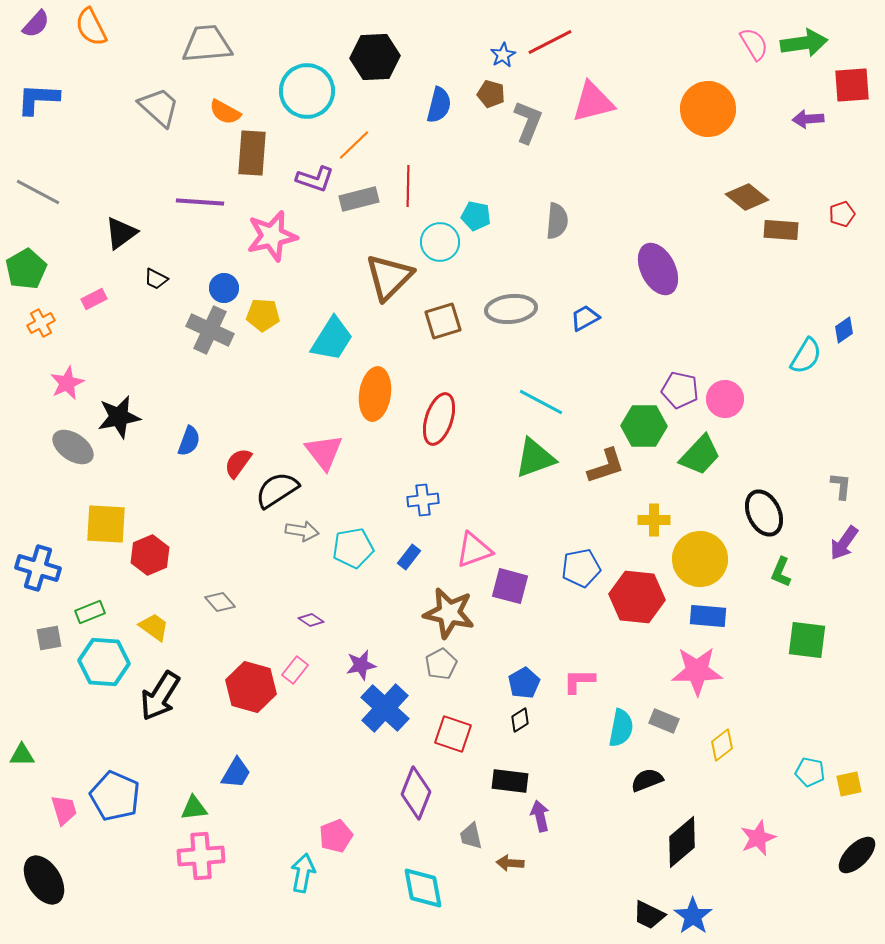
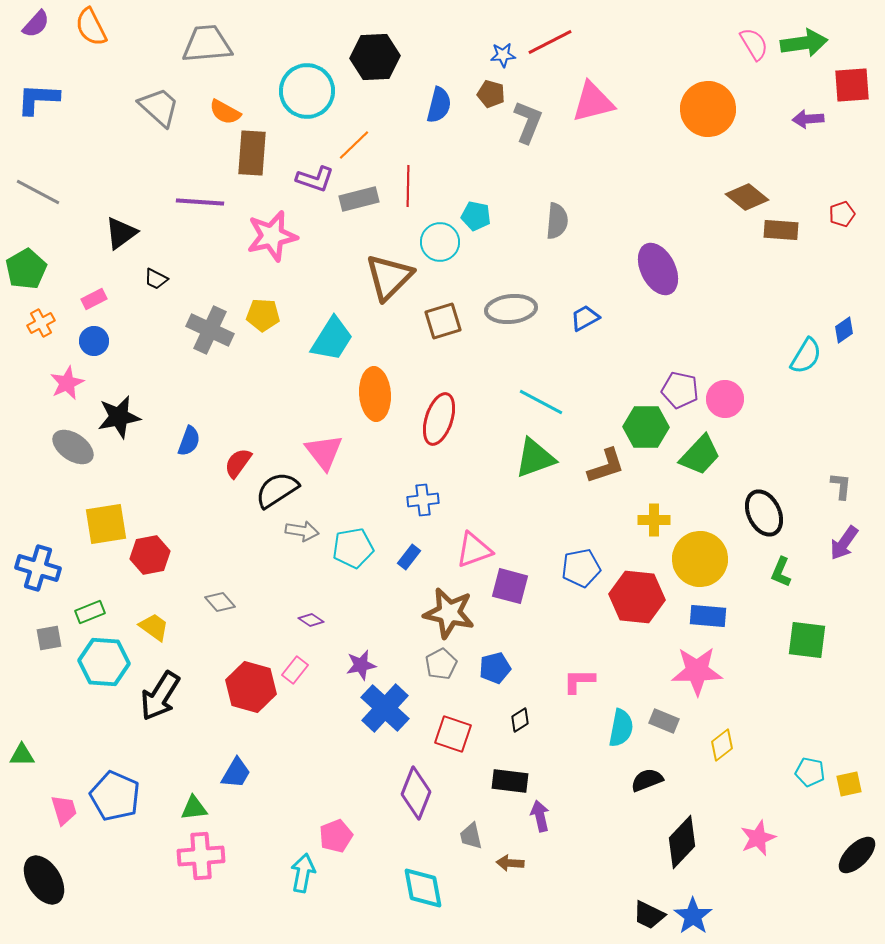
blue star at (503, 55): rotated 25 degrees clockwise
blue circle at (224, 288): moved 130 px left, 53 px down
orange ellipse at (375, 394): rotated 12 degrees counterclockwise
green hexagon at (644, 426): moved 2 px right, 1 px down
yellow square at (106, 524): rotated 12 degrees counterclockwise
red hexagon at (150, 555): rotated 12 degrees clockwise
blue pentagon at (524, 683): moved 29 px left, 15 px up; rotated 16 degrees clockwise
black diamond at (682, 842): rotated 6 degrees counterclockwise
